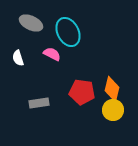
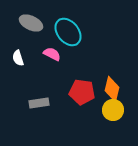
cyan ellipse: rotated 12 degrees counterclockwise
